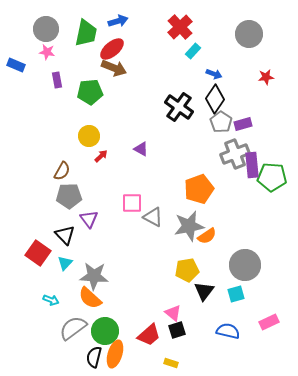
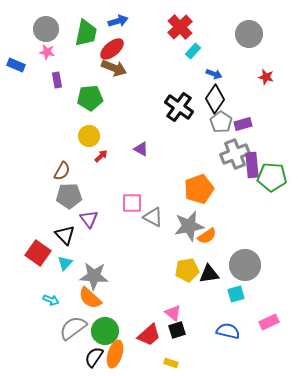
red star at (266, 77): rotated 21 degrees clockwise
green pentagon at (90, 92): moved 6 px down
black triangle at (204, 291): moved 5 px right, 17 px up; rotated 45 degrees clockwise
black semicircle at (94, 357): rotated 20 degrees clockwise
